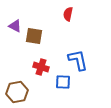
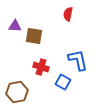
purple triangle: rotated 24 degrees counterclockwise
blue square: rotated 28 degrees clockwise
